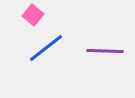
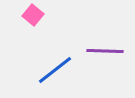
blue line: moved 9 px right, 22 px down
